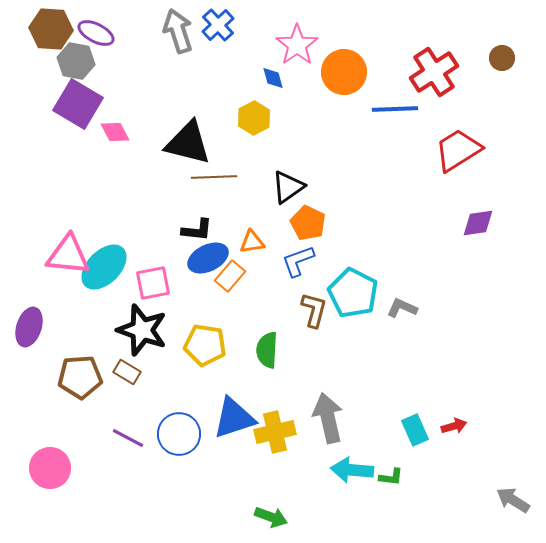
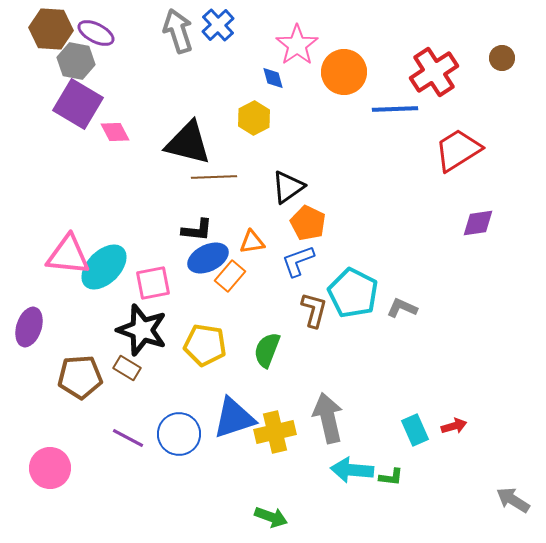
green semicircle at (267, 350): rotated 18 degrees clockwise
brown rectangle at (127, 372): moved 4 px up
